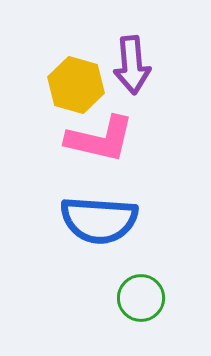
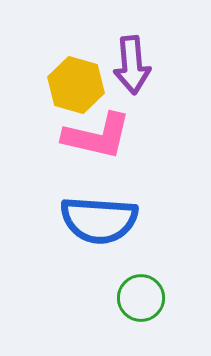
pink L-shape: moved 3 px left, 3 px up
